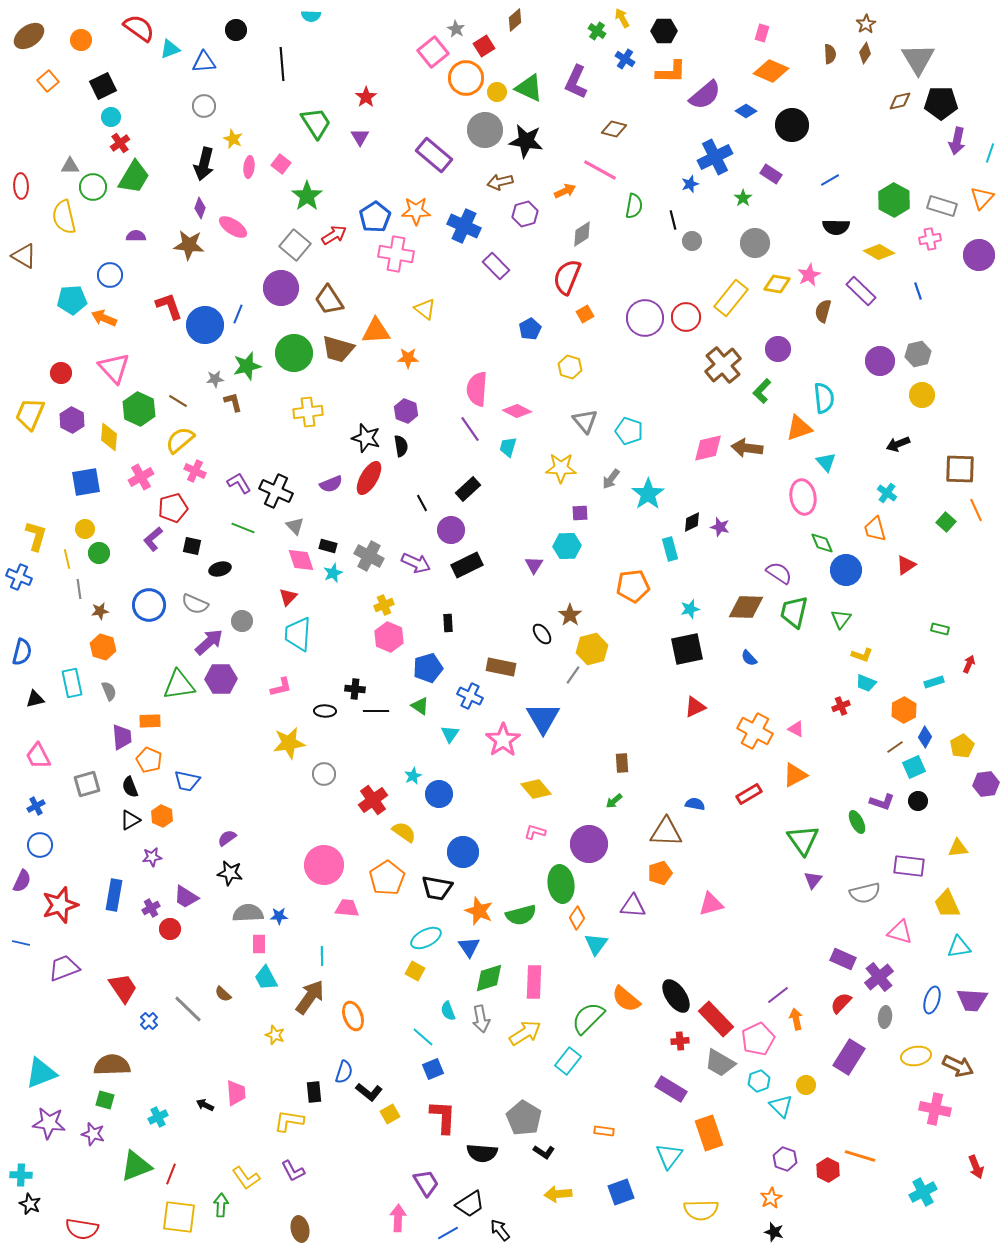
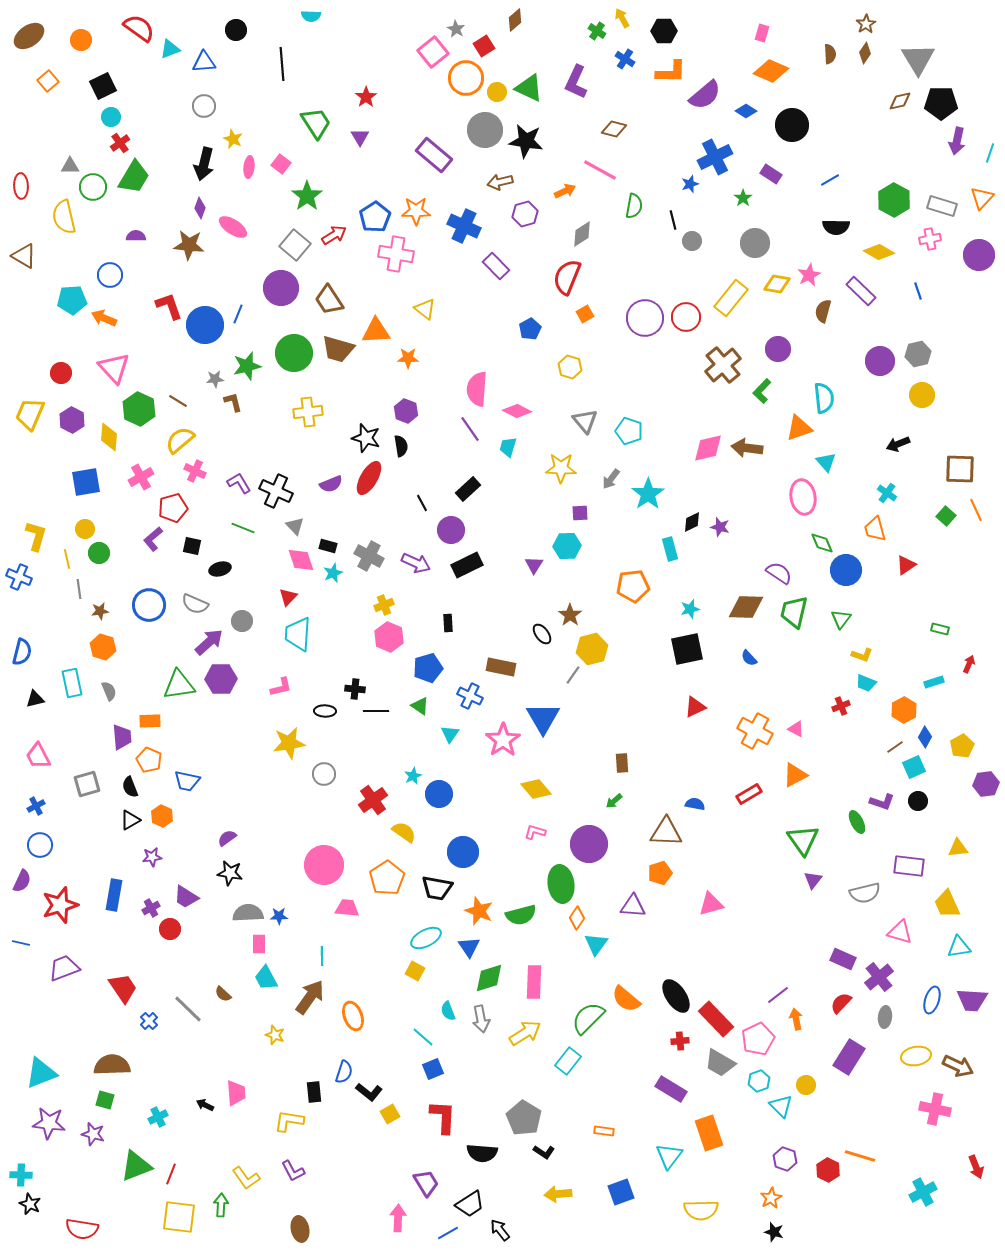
green square at (946, 522): moved 6 px up
